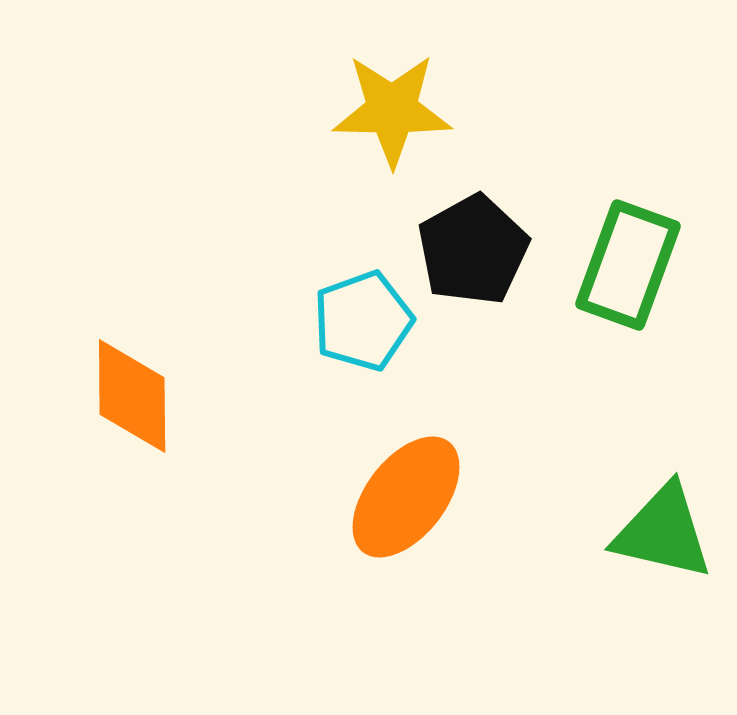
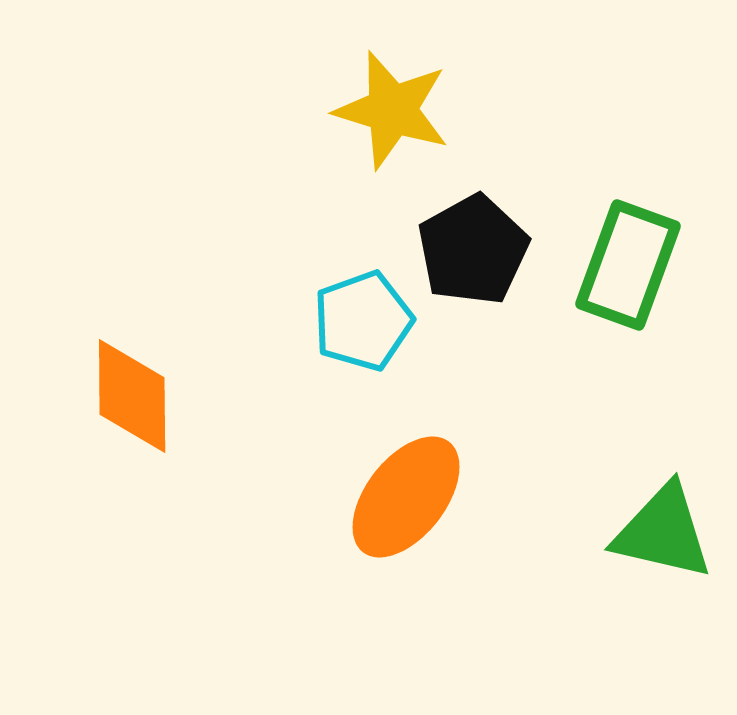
yellow star: rotated 16 degrees clockwise
